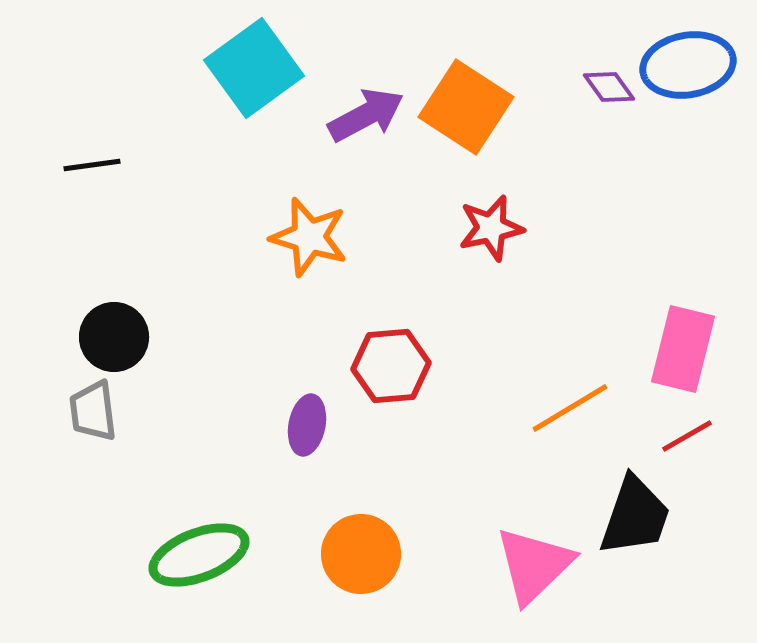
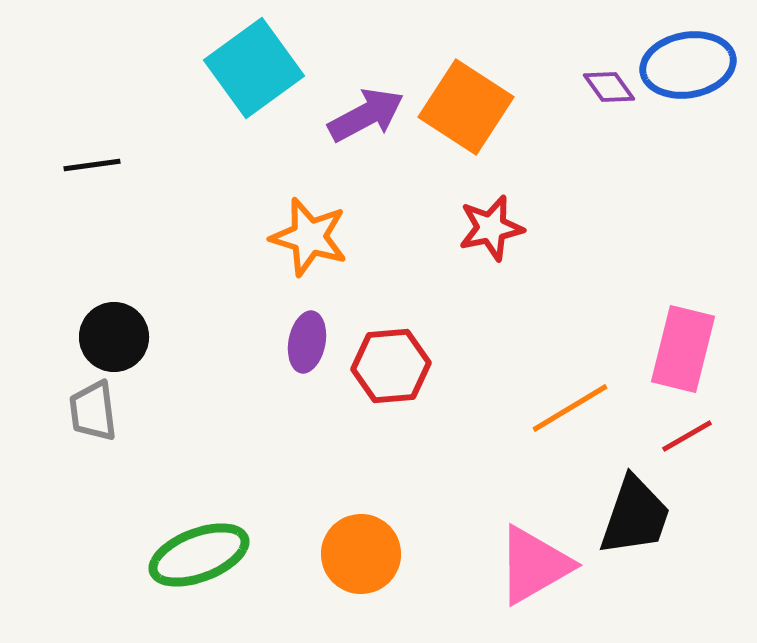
purple ellipse: moved 83 px up
pink triangle: rotated 14 degrees clockwise
